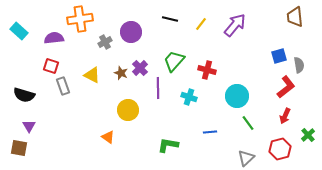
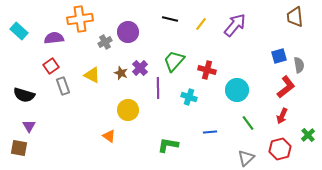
purple circle: moved 3 px left
red square: rotated 35 degrees clockwise
cyan circle: moved 6 px up
red arrow: moved 3 px left
orange triangle: moved 1 px right, 1 px up
